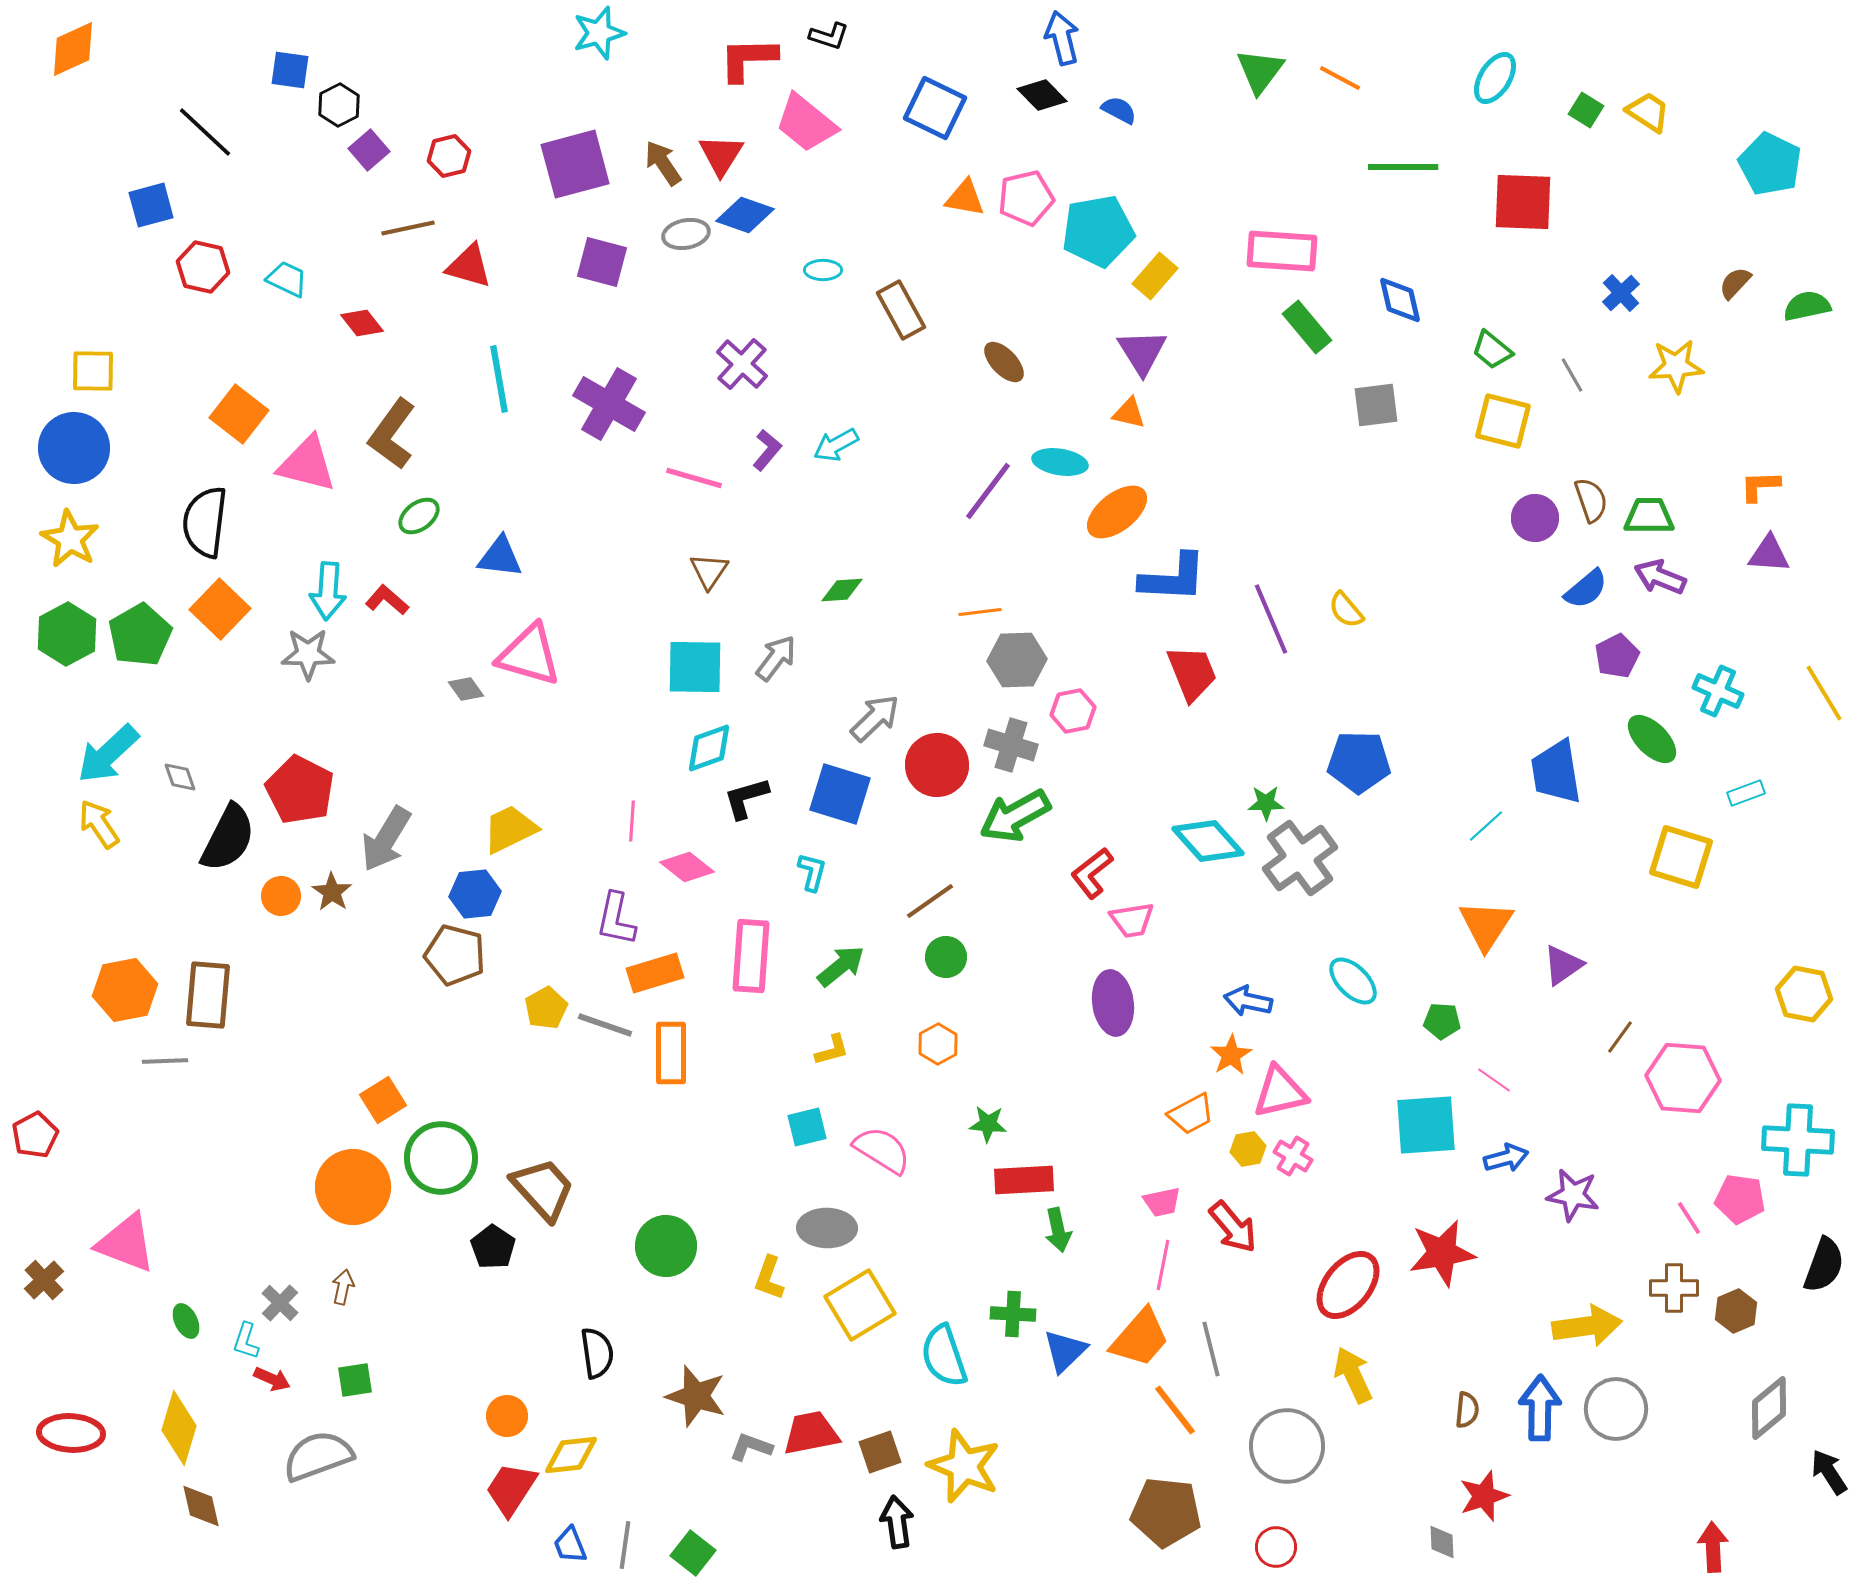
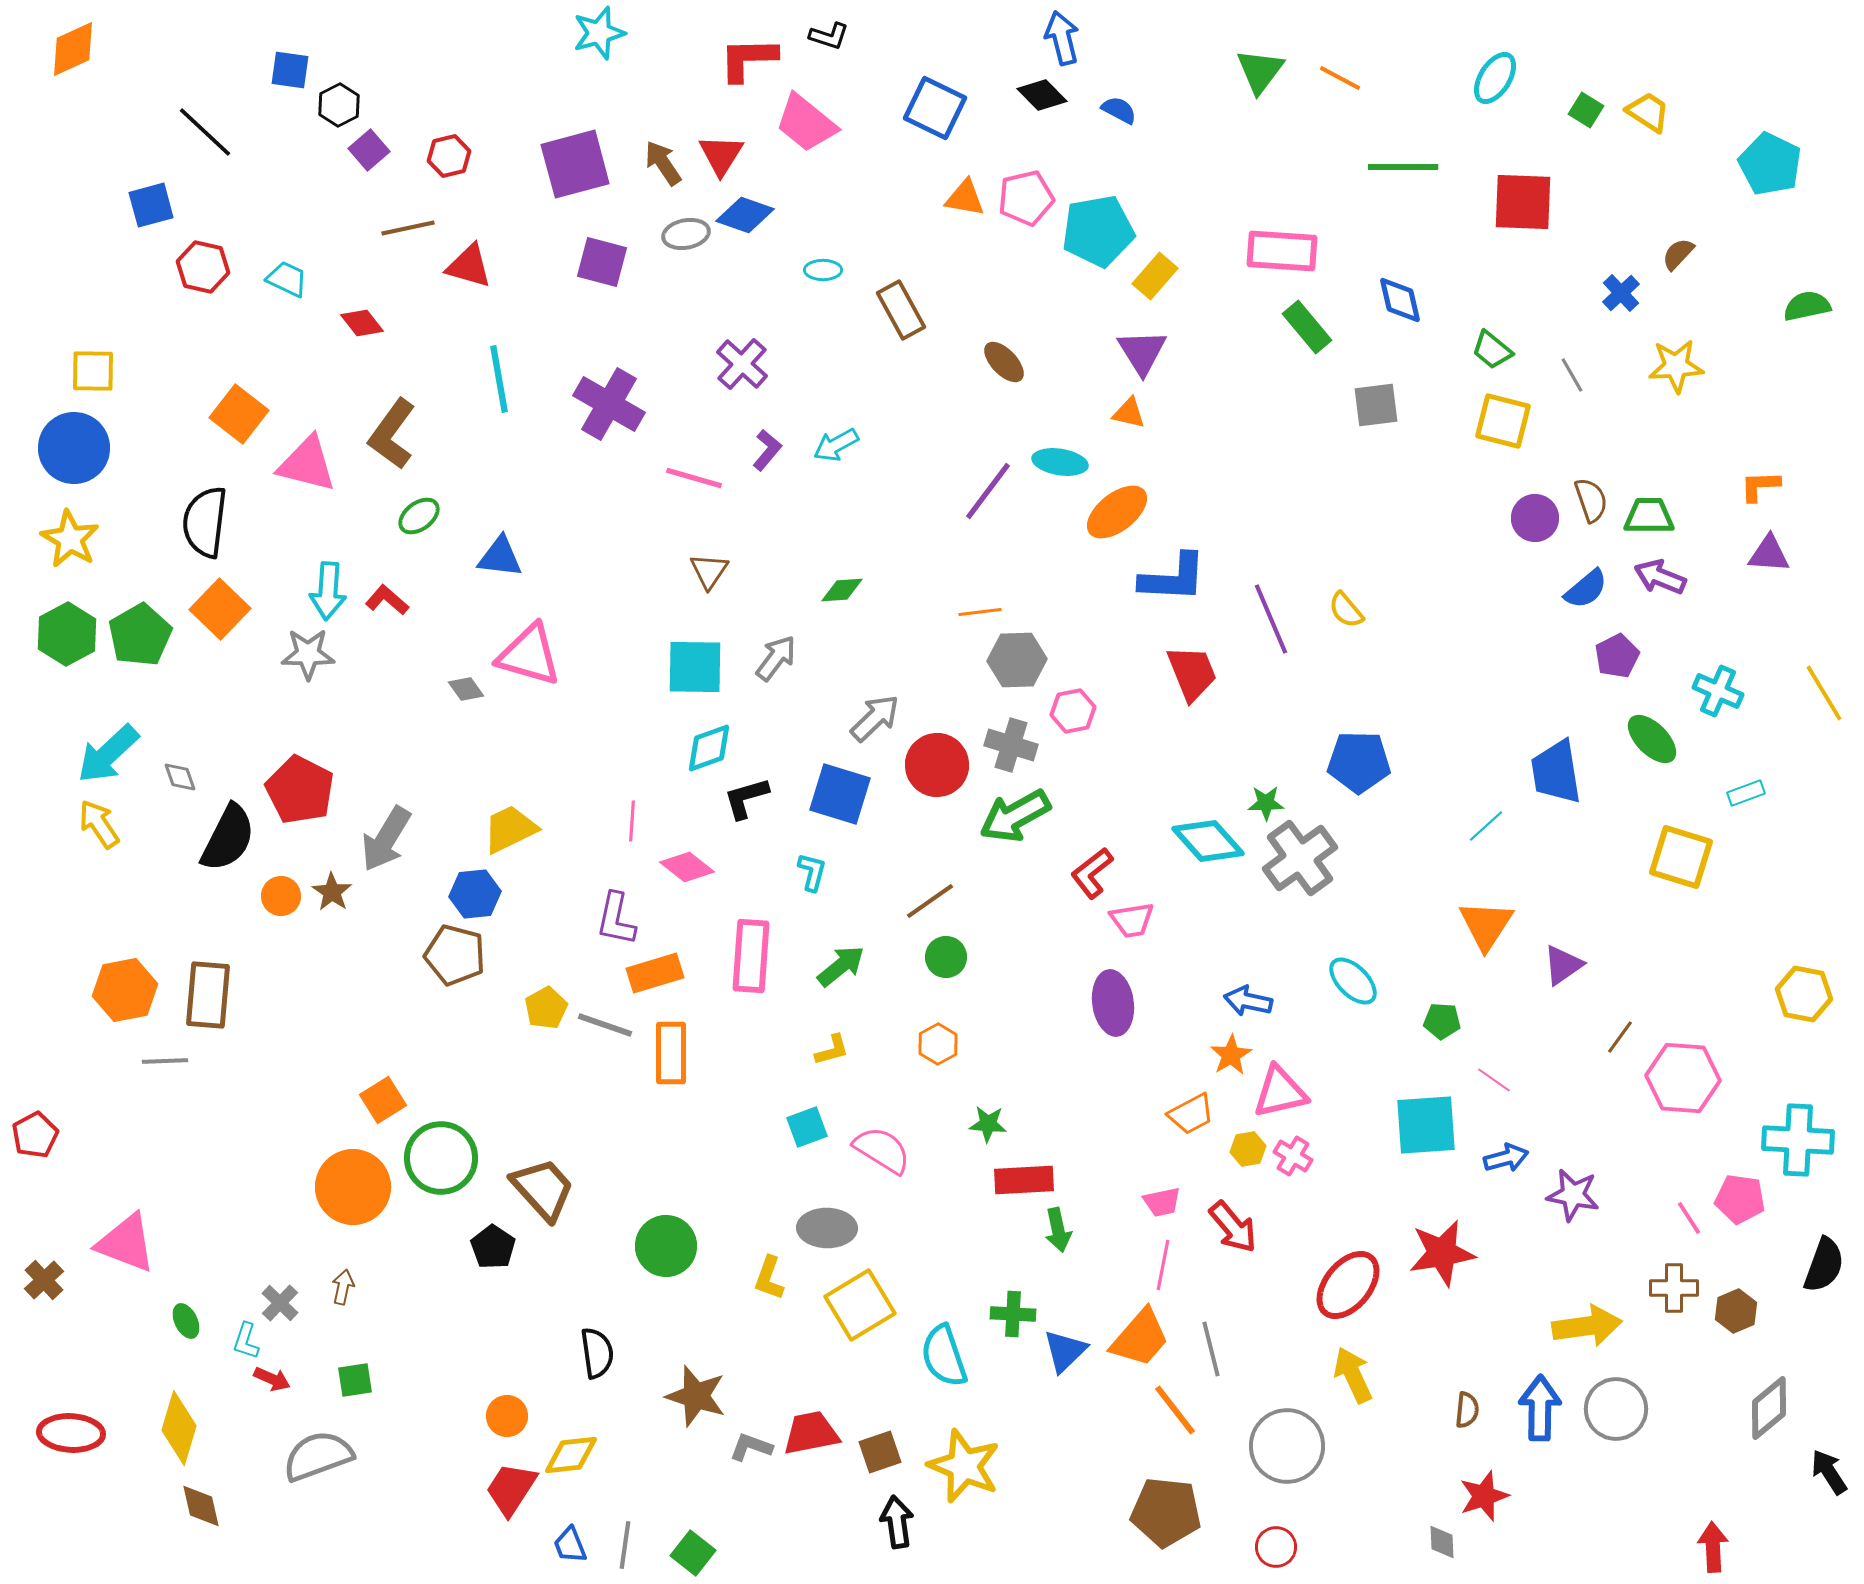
brown semicircle at (1735, 283): moved 57 px left, 29 px up
cyan square at (807, 1127): rotated 6 degrees counterclockwise
